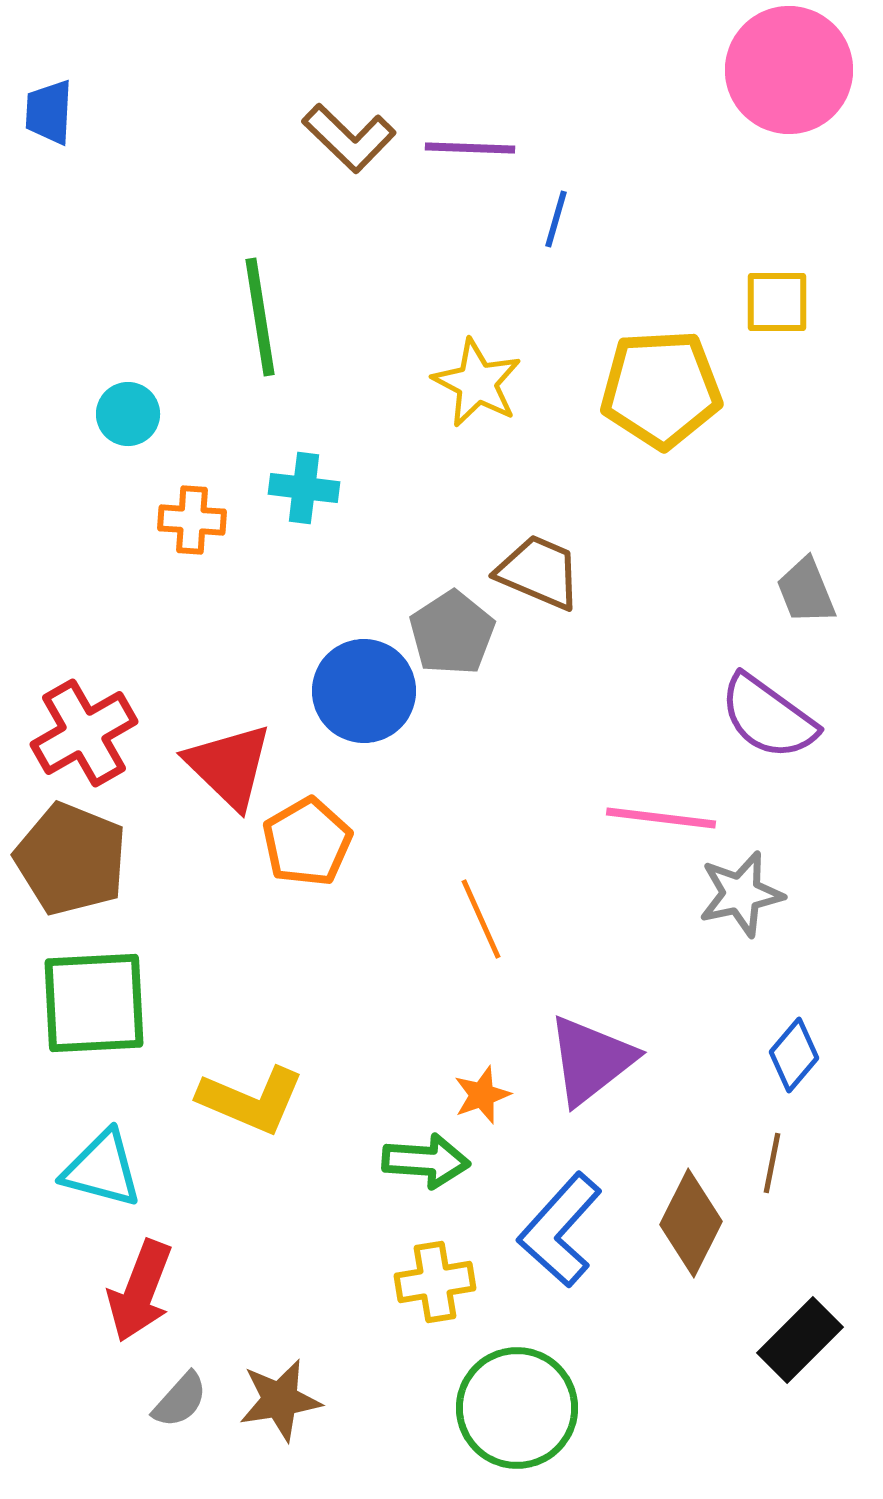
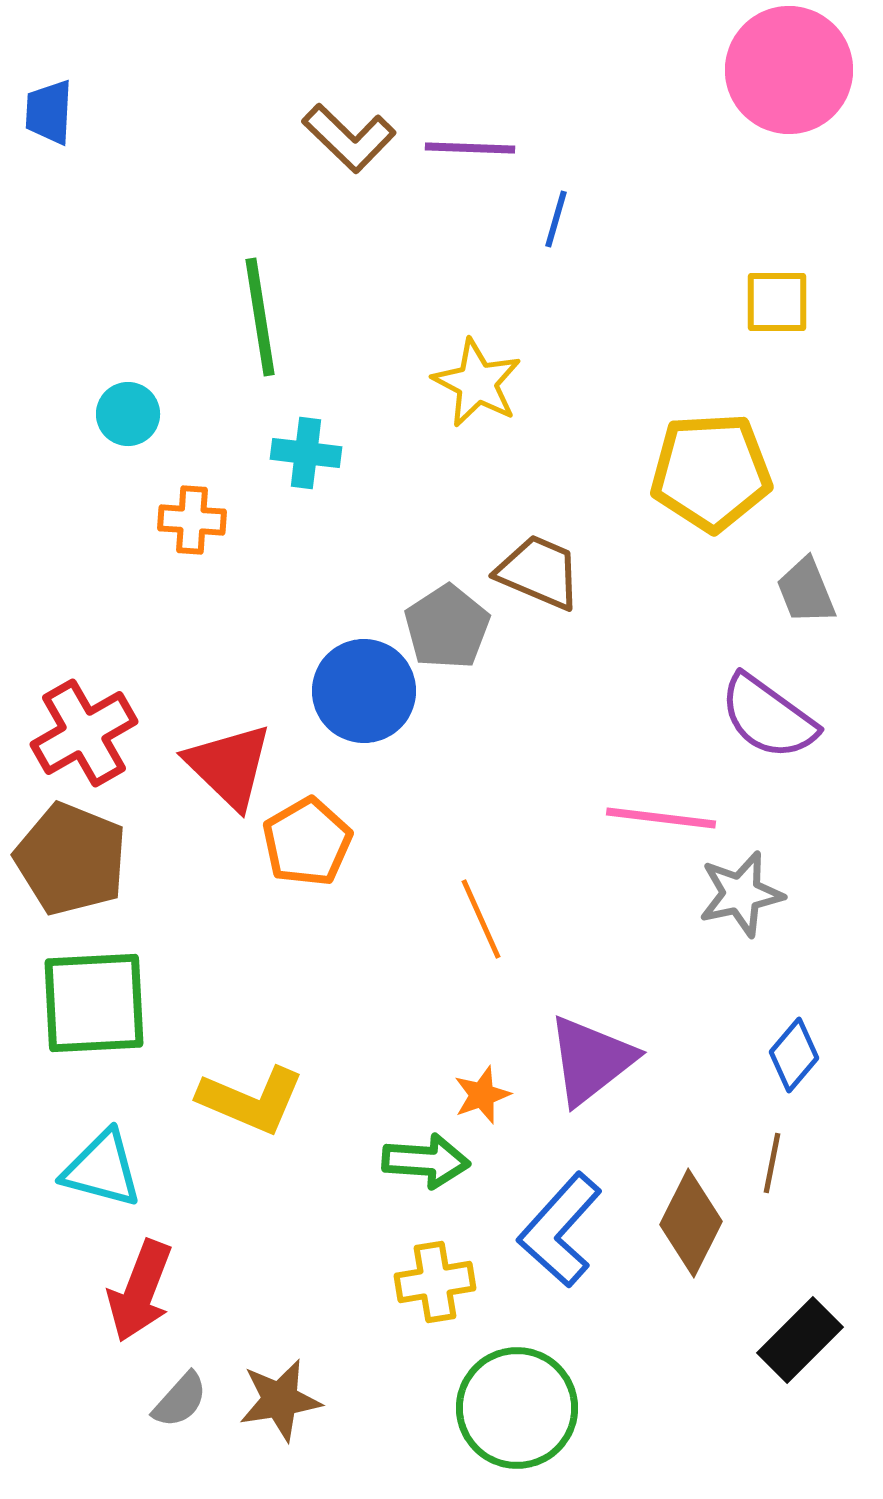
yellow pentagon: moved 50 px right, 83 px down
cyan cross: moved 2 px right, 35 px up
gray pentagon: moved 5 px left, 6 px up
